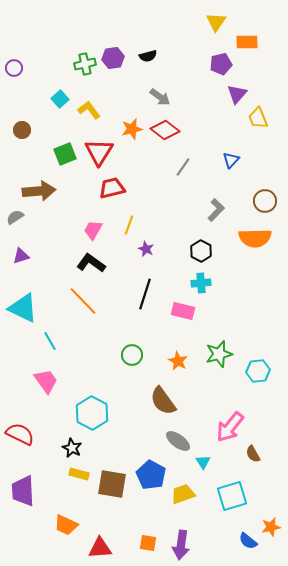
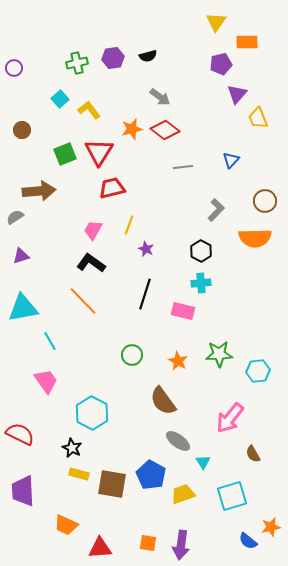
green cross at (85, 64): moved 8 px left, 1 px up
gray line at (183, 167): rotated 48 degrees clockwise
cyan triangle at (23, 308): rotated 36 degrees counterclockwise
green star at (219, 354): rotated 12 degrees clockwise
pink arrow at (230, 427): moved 9 px up
